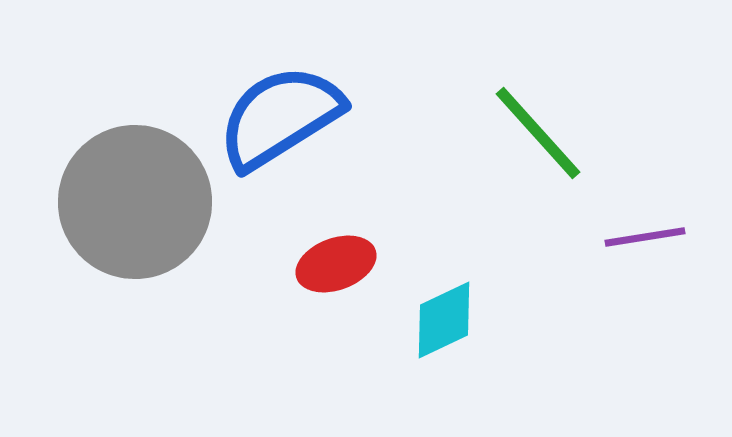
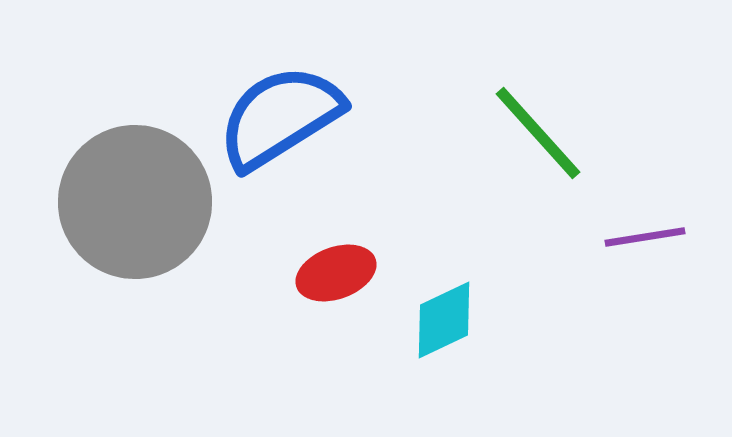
red ellipse: moved 9 px down
